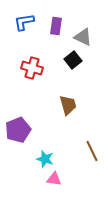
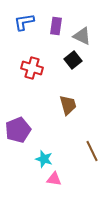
gray triangle: moved 1 px left, 1 px up
cyan star: moved 1 px left
